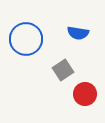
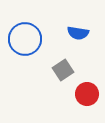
blue circle: moved 1 px left
red circle: moved 2 px right
